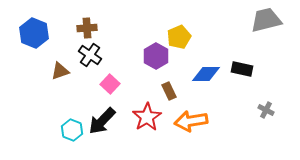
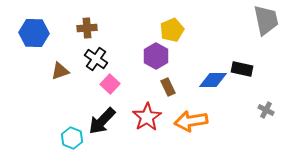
gray trapezoid: rotated 92 degrees clockwise
blue hexagon: rotated 20 degrees counterclockwise
yellow pentagon: moved 7 px left, 7 px up
black cross: moved 6 px right, 4 px down
blue diamond: moved 7 px right, 6 px down
brown rectangle: moved 1 px left, 4 px up
cyan hexagon: moved 8 px down
